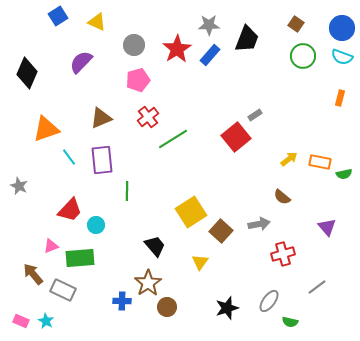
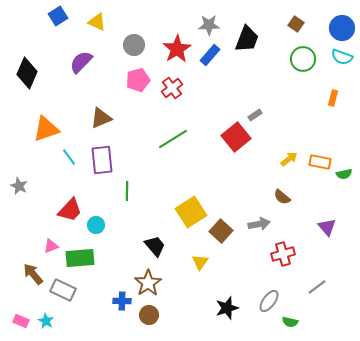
green circle at (303, 56): moved 3 px down
orange rectangle at (340, 98): moved 7 px left
red cross at (148, 117): moved 24 px right, 29 px up
brown circle at (167, 307): moved 18 px left, 8 px down
